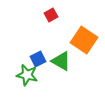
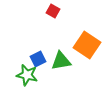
red square: moved 2 px right, 4 px up; rotated 32 degrees counterclockwise
orange square: moved 3 px right, 5 px down
green triangle: rotated 40 degrees counterclockwise
